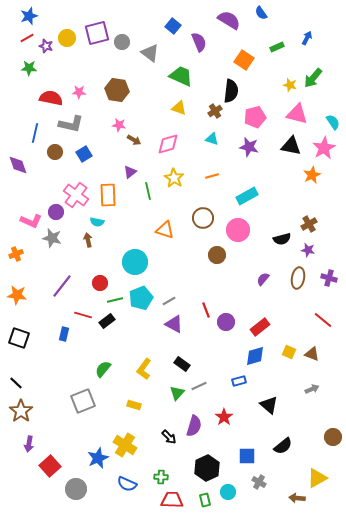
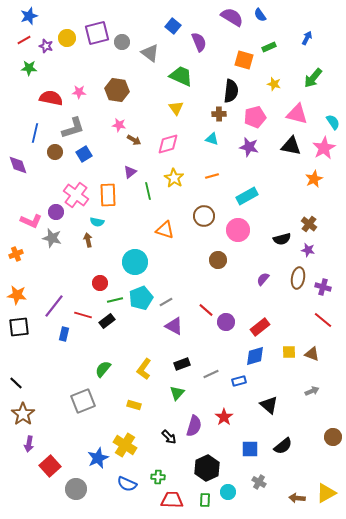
blue semicircle at (261, 13): moved 1 px left, 2 px down
purple semicircle at (229, 20): moved 3 px right, 3 px up
red line at (27, 38): moved 3 px left, 2 px down
green rectangle at (277, 47): moved 8 px left
orange square at (244, 60): rotated 18 degrees counterclockwise
yellow star at (290, 85): moved 16 px left, 1 px up
yellow triangle at (179, 108): moved 3 px left; rotated 35 degrees clockwise
brown cross at (215, 111): moved 4 px right, 3 px down; rotated 32 degrees clockwise
gray L-shape at (71, 124): moved 2 px right, 4 px down; rotated 30 degrees counterclockwise
orange star at (312, 175): moved 2 px right, 4 px down
brown circle at (203, 218): moved 1 px right, 2 px up
brown cross at (309, 224): rotated 21 degrees counterclockwise
brown circle at (217, 255): moved 1 px right, 5 px down
purple cross at (329, 278): moved 6 px left, 9 px down
purple line at (62, 286): moved 8 px left, 20 px down
gray line at (169, 301): moved 3 px left, 1 px down
red line at (206, 310): rotated 28 degrees counterclockwise
purple triangle at (174, 324): moved 2 px down
black square at (19, 338): moved 11 px up; rotated 25 degrees counterclockwise
yellow square at (289, 352): rotated 24 degrees counterclockwise
black rectangle at (182, 364): rotated 56 degrees counterclockwise
gray line at (199, 386): moved 12 px right, 12 px up
gray arrow at (312, 389): moved 2 px down
brown star at (21, 411): moved 2 px right, 3 px down
blue square at (247, 456): moved 3 px right, 7 px up
green cross at (161, 477): moved 3 px left
yellow triangle at (317, 478): moved 9 px right, 15 px down
green rectangle at (205, 500): rotated 16 degrees clockwise
